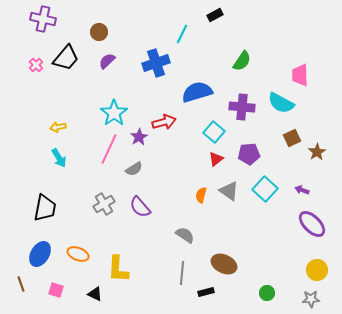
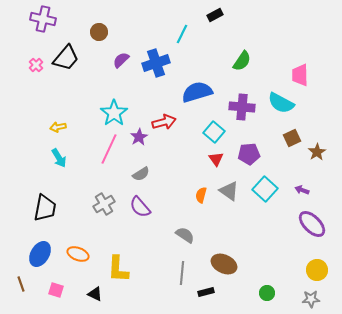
purple semicircle at (107, 61): moved 14 px right, 1 px up
red triangle at (216, 159): rotated 28 degrees counterclockwise
gray semicircle at (134, 169): moved 7 px right, 5 px down
